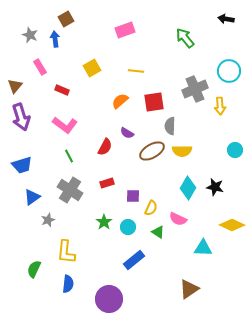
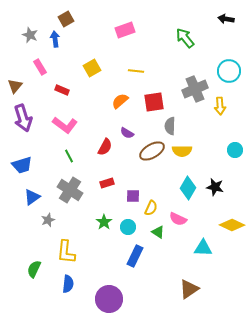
purple arrow at (21, 117): moved 2 px right, 1 px down
blue rectangle at (134, 260): moved 1 px right, 4 px up; rotated 25 degrees counterclockwise
